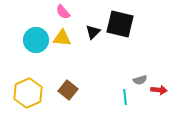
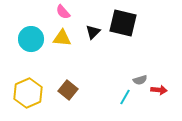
black square: moved 3 px right, 1 px up
cyan circle: moved 5 px left, 1 px up
cyan line: rotated 35 degrees clockwise
